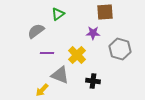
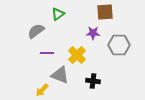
gray hexagon: moved 1 px left, 4 px up; rotated 15 degrees counterclockwise
